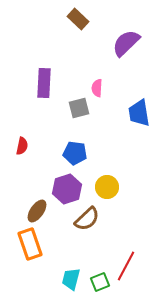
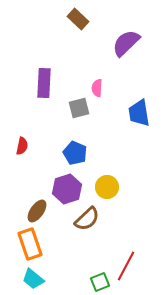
blue pentagon: rotated 15 degrees clockwise
cyan trapezoid: moved 38 px left; rotated 65 degrees counterclockwise
